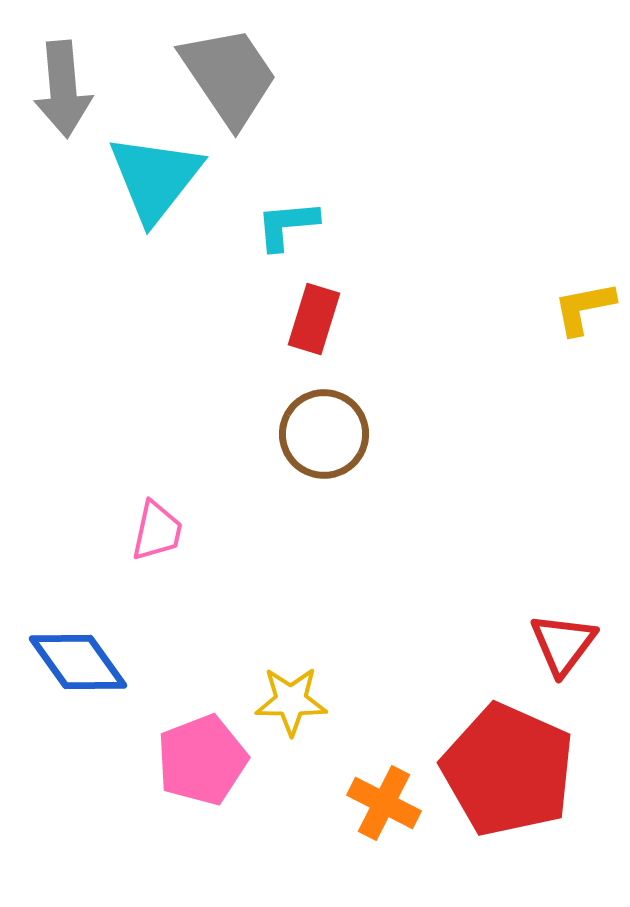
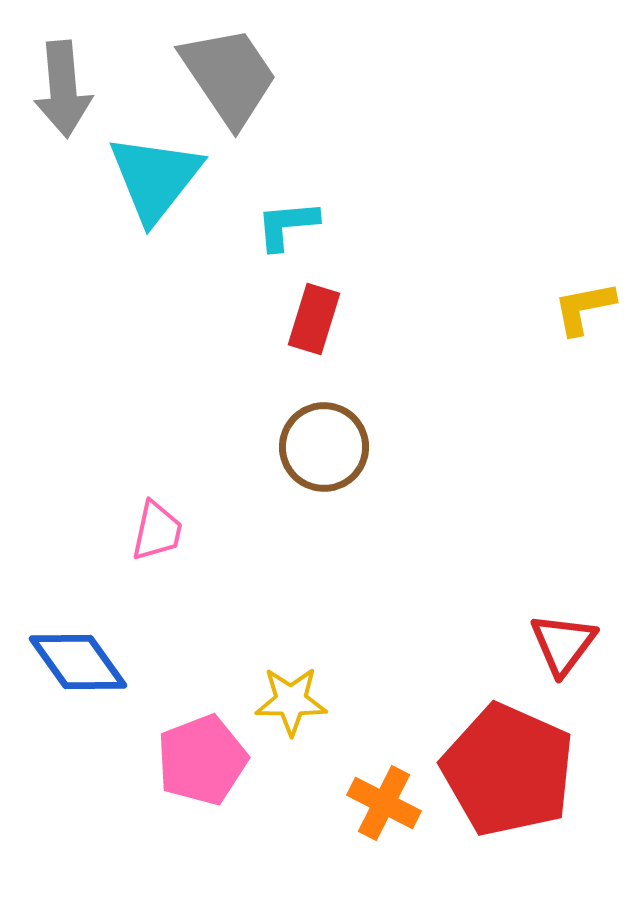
brown circle: moved 13 px down
